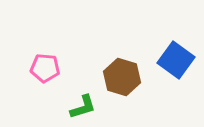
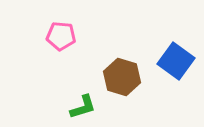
blue square: moved 1 px down
pink pentagon: moved 16 px right, 32 px up
